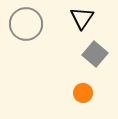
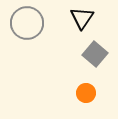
gray circle: moved 1 px right, 1 px up
orange circle: moved 3 px right
